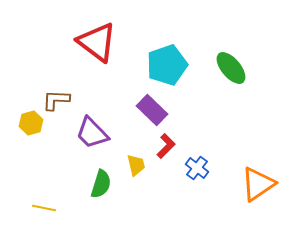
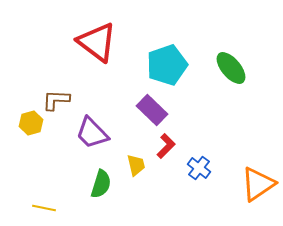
blue cross: moved 2 px right
